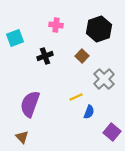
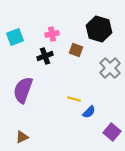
pink cross: moved 4 px left, 9 px down; rotated 16 degrees counterclockwise
black hexagon: rotated 25 degrees counterclockwise
cyan square: moved 1 px up
brown square: moved 6 px left, 6 px up; rotated 24 degrees counterclockwise
gray cross: moved 6 px right, 11 px up
yellow line: moved 2 px left, 2 px down; rotated 40 degrees clockwise
purple semicircle: moved 7 px left, 14 px up
blue semicircle: rotated 24 degrees clockwise
brown triangle: rotated 48 degrees clockwise
